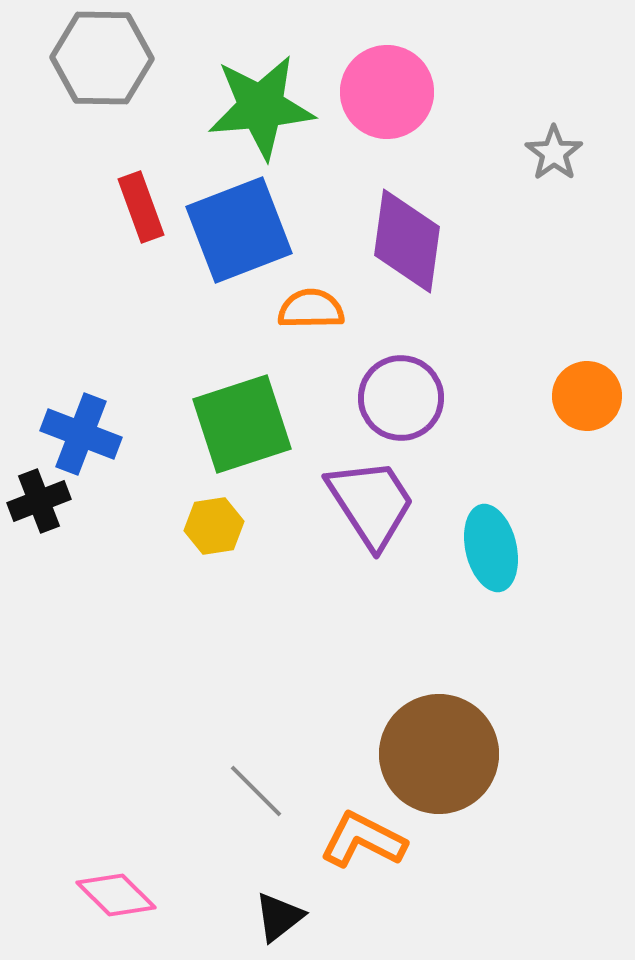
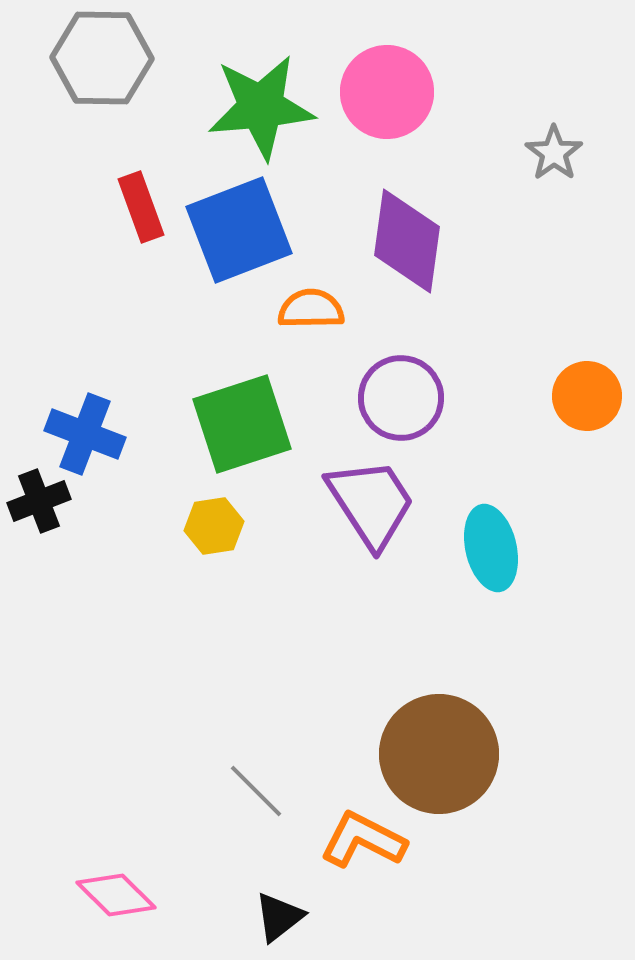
blue cross: moved 4 px right
